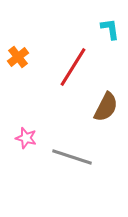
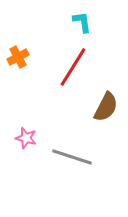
cyan L-shape: moved 28 px left, 7 px up
orange cross: rotated 10 degrees clockwise
